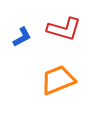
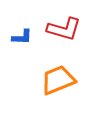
blue L-shape: rotated 30 degrees clockwise
